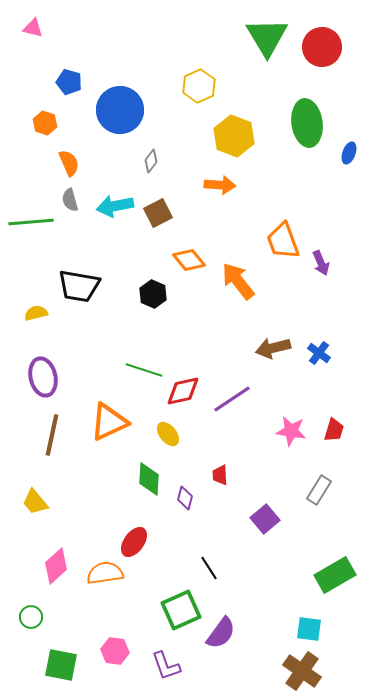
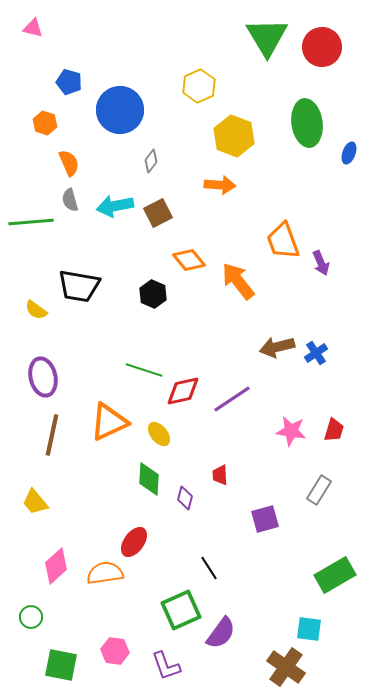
yellow semicircle at (36, 313): moved 3 px up; rotated 130 degrees counterclockwise
brown arrow at (273, 348): moved 4 px right, 1 px up
blue cross at (319, 353): moved 3 px left; rotated 20 degrees clockwise
yellow ellipse at (168, 434): moved 9 px left
purple square at (265, 519): rotated 24 degrees clockwise
brown cross at (302, 671): moved 16 px left, 4 px up
